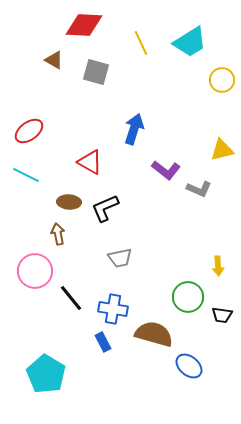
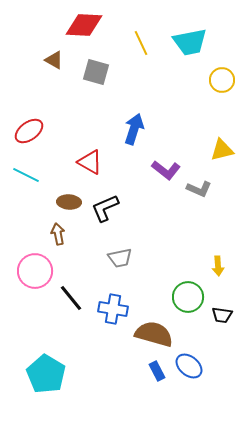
cyan trapezoid: rotated 21 degrees clockwise
blue rectangle: moved 54 px right, 29 px down
